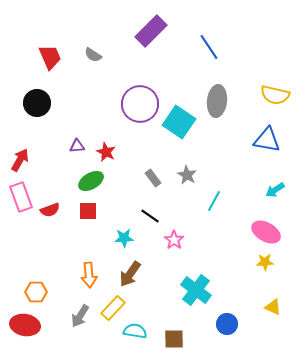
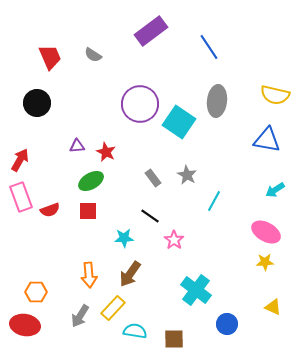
purple rectangle: rotated 8 degrees clockwise
